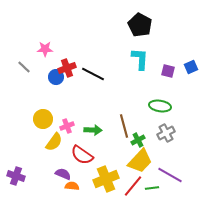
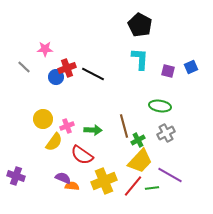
purple semicircle: moved 4 px down
yellow cross: moved 2 px left, 2 px down
